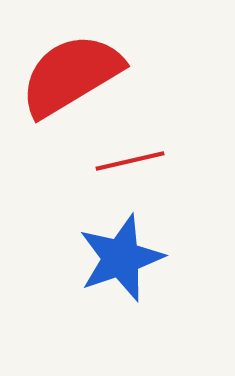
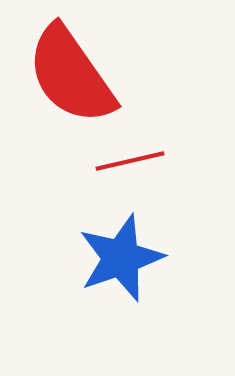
red semicircle: rotated 94 degrees counterclockwise
